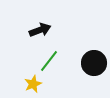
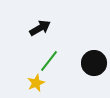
black arrow: moved 2 px up; rotated 10 degrees counterclockwise
yellow star: moved 3 px right, 1 px up
